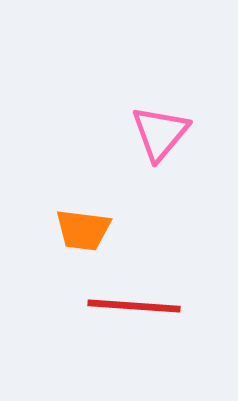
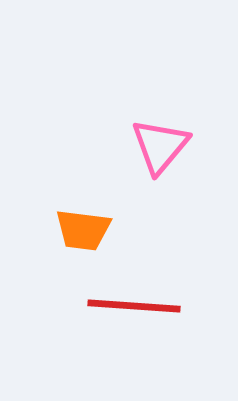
pink triangle: moved 13 px down
